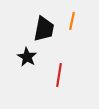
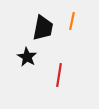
black trapezoid: moved 1 px left, 1 px up
